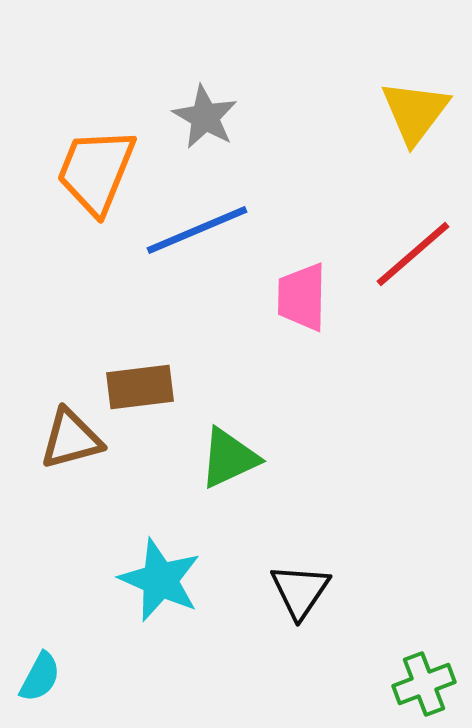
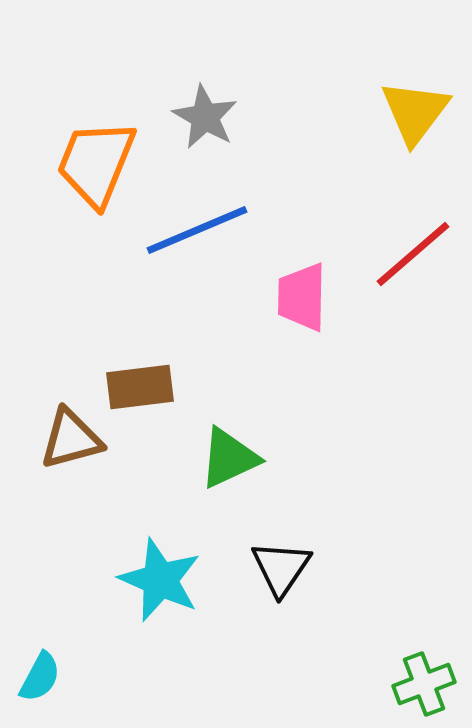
orange trapezoid: moved 8 px up
black triangle: moved 19 px left, 23 px up
